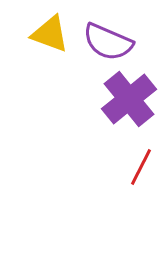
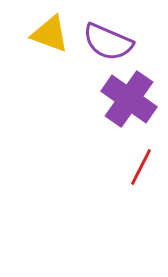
purple cross: rotated 16 degrees counterclockwise
